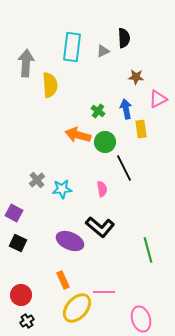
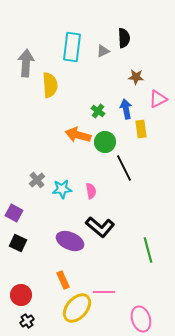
pink semicircle: moved 11 px left, 2 px down
